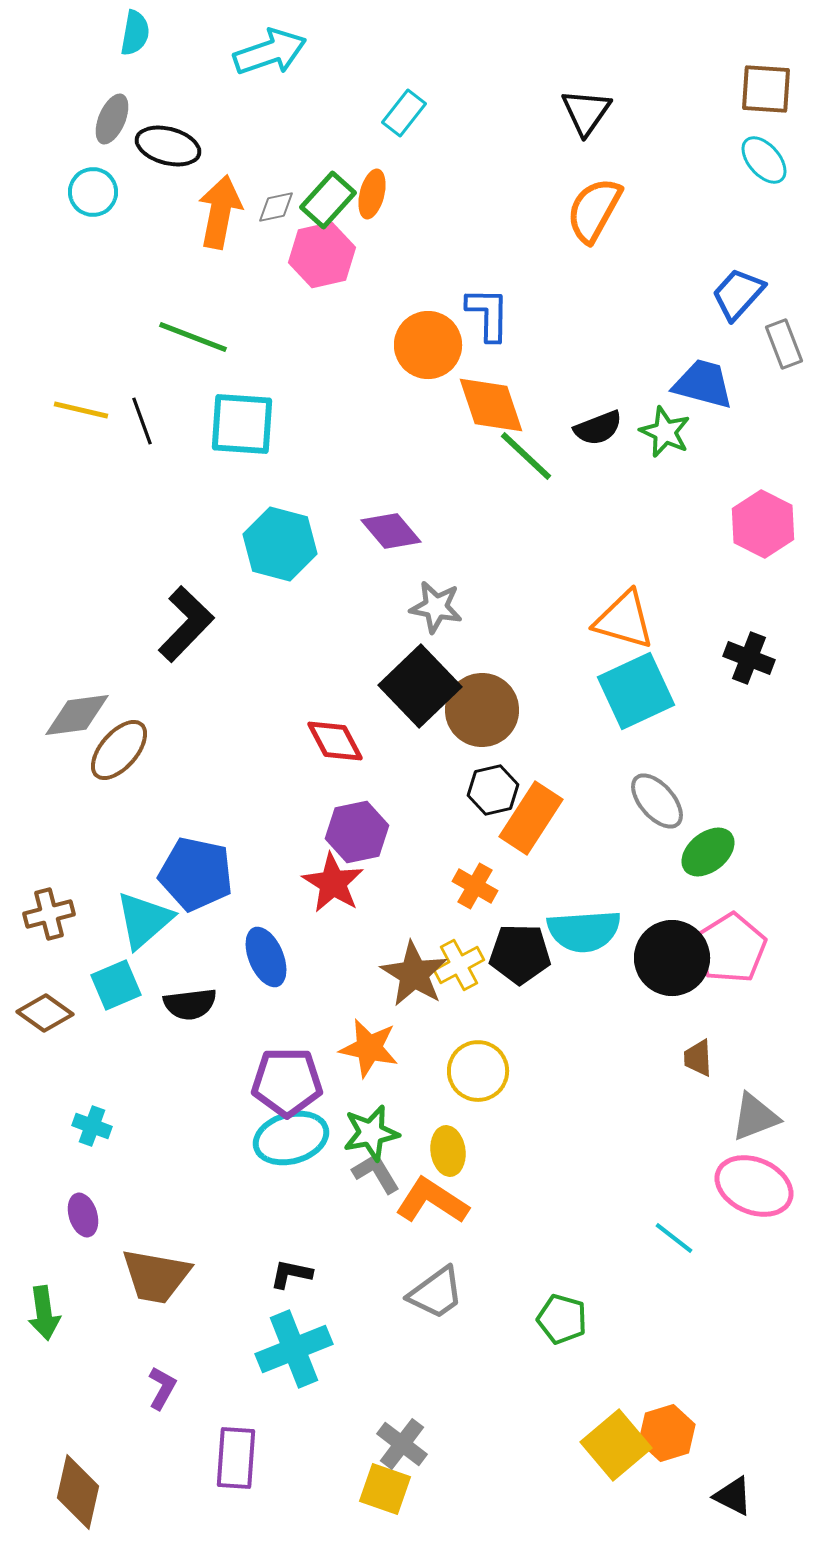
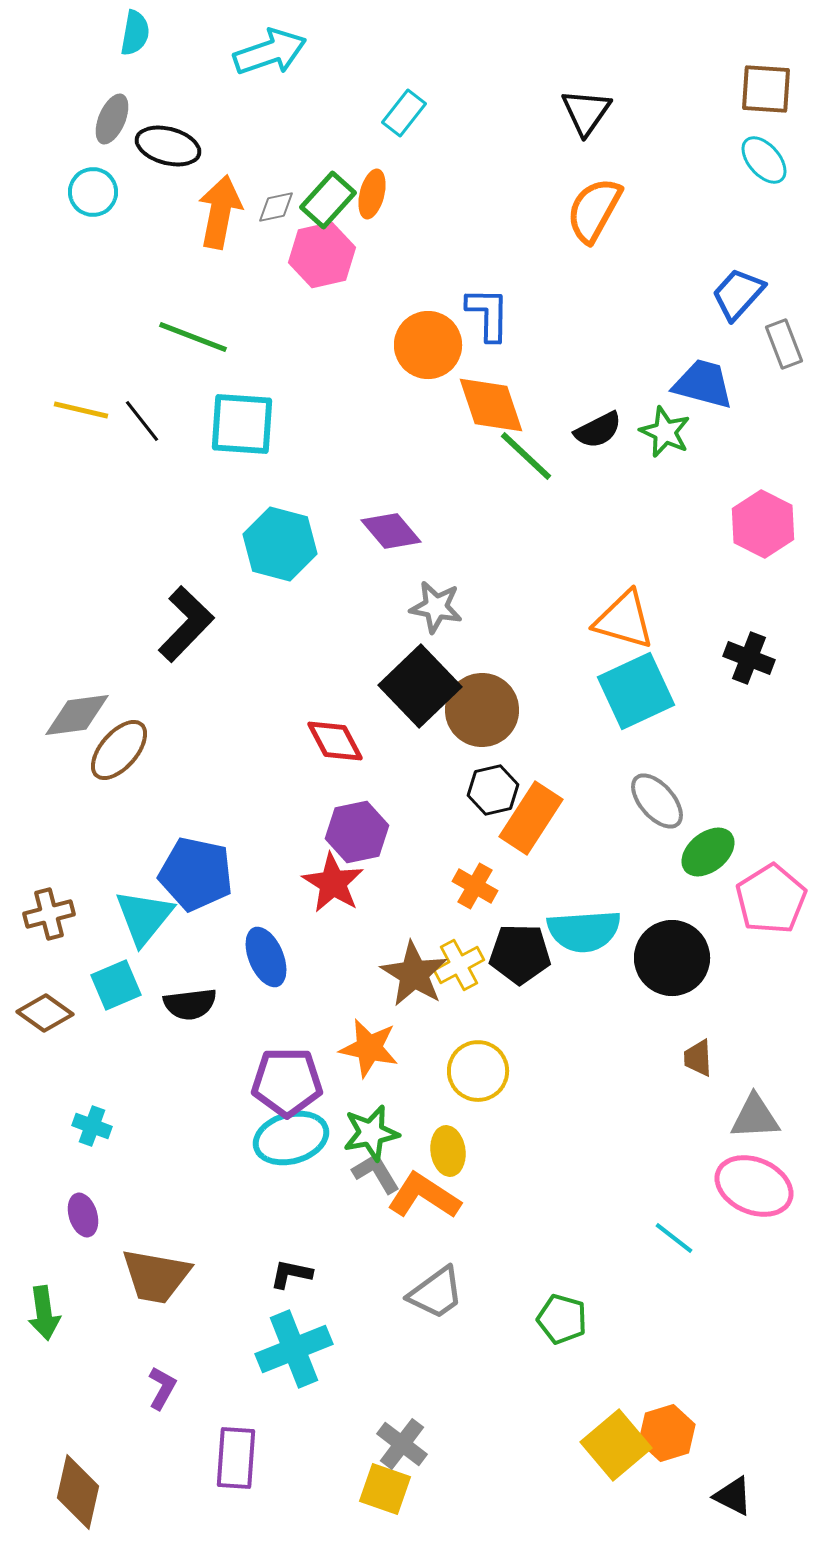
black line at (142, 421): rotated 18 degrees counterclockwise
black semicircle at (598, 428): moved 2 px down; rotated 6 degrees counterclockwise
cyan triangle at (144, 920): moved 3 px up; rotated 10 degrees counterclockwise
pink pentagon at (731, 948): moved 40 px right, 49 px up
gray triangle at (755, 1117): rotated 18 degrees clockwise
orange L-shape at (432, 1201): moved 8 px left, 5 px up
